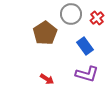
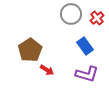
brown pentagon: moved 15 px left, 17 px down
red arrow: moved 9 px up
